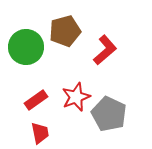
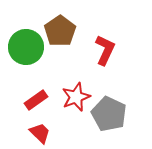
brown pentagon: moved 5 px left; rotated 20 degrees counterclockwise
red L-shape: rotated 24 degrees counterclockwise
red trapezoid: rotated 35 degrees counterclockwise
